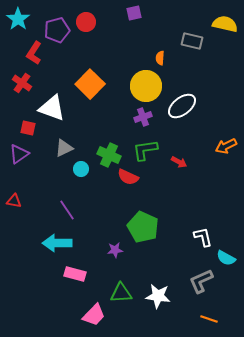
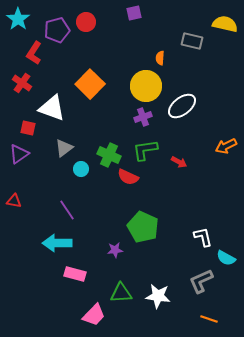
gray triangle: rotated 12 degrees counterclockwise
